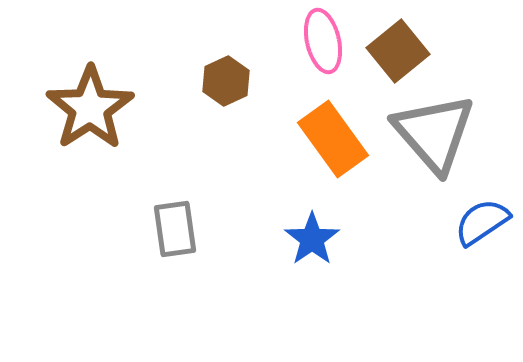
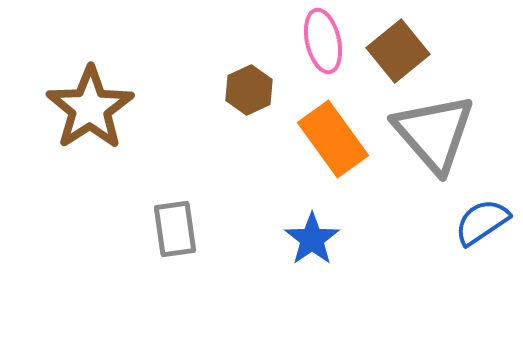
brown hexagon: moved 23 px right, 9 px down
